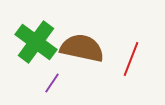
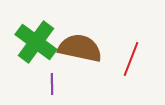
brown semicircle: moved 2 px left
purple line: moved 1 px down; rotated 35 degrees counterclockwise
